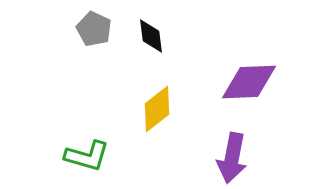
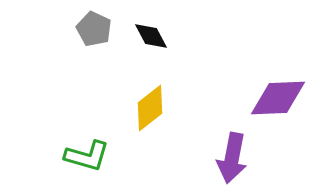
black diamond: rotated 21 degrees counterclockwise
purple diamond: moved 29 px right, 16 px down
yellow diamond: moved 7 px left, 1 px up
